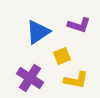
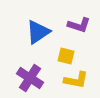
yellow square: moved 4 px right; rotated 36 degrees clockwise
